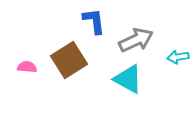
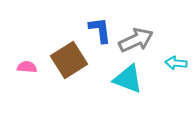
blue L-shape: moved 6 px right, 9 px down
cyan arrow: moved 2 px left, 6 px down; rotated 15 degrees clockwise
cyan triangle: rotated 8 degrees counterclockwise
